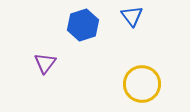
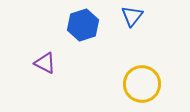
blue triangle: rotated 15 degrees clockwise
purple triangle: rotated 40 degrees counterclockwise
